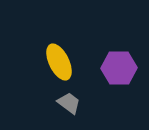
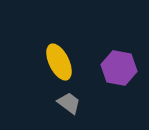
purple hexagon: rotated 12 degrees clockwise
